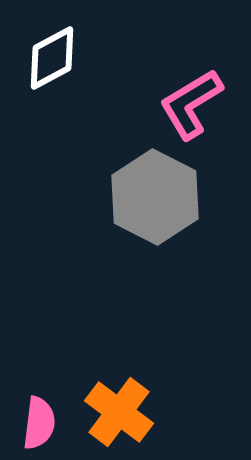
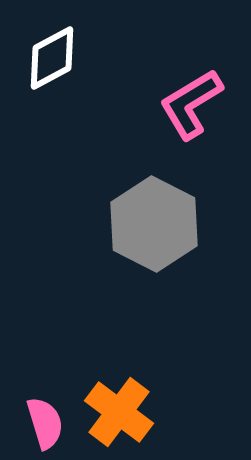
gray hexagon: moved 1 px left, 27 px down
pink semicircle: moved 6 px right; rotated 24 degrees counterclockwise
